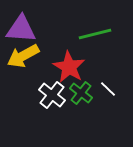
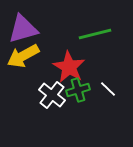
purple triangle: moved 2 px right; rotated 20 degrees counterclockwise
green cross: moved 3 px left, 3 px up; rotated 35 degrees clockwise
